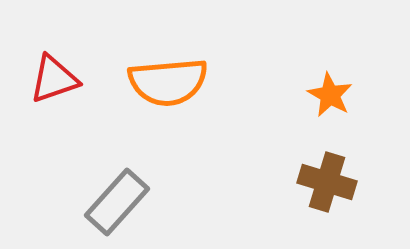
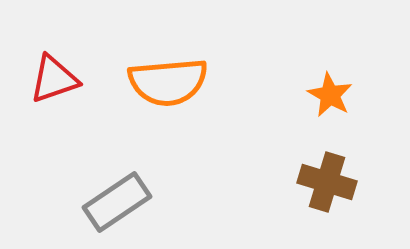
gray rectangle: rotated 14 degrees clockwise
